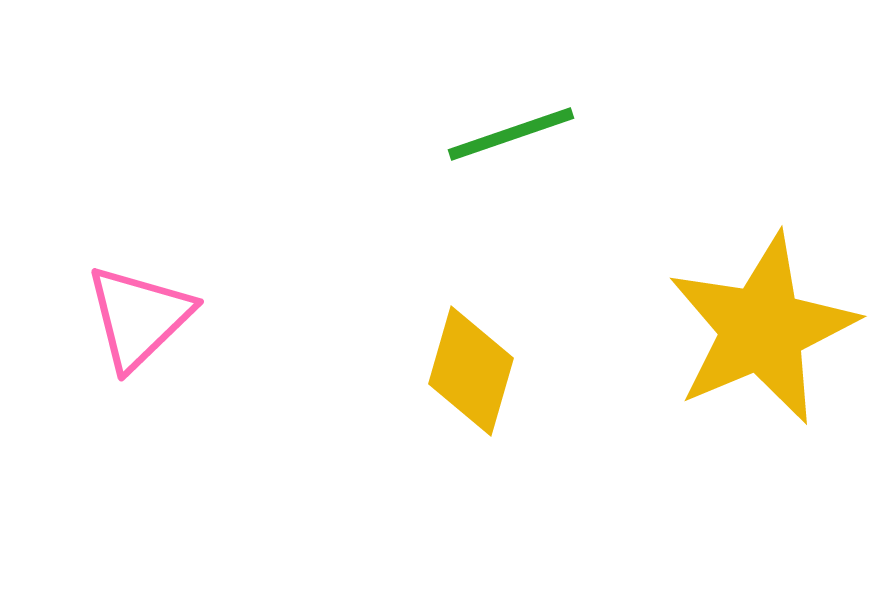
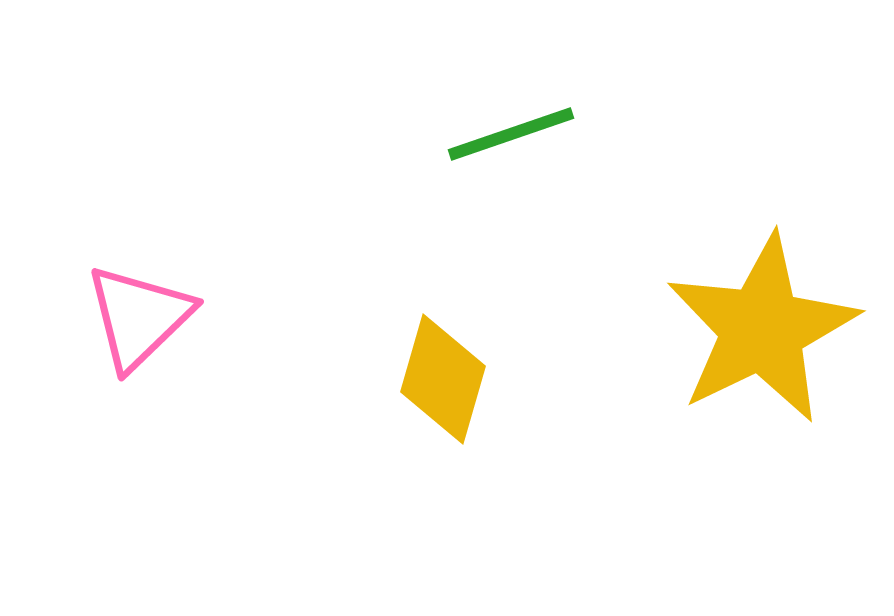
yellow star: rotated 3 degrees counterclockwise
yellow diamond: moved 28 px left, 8 px down
